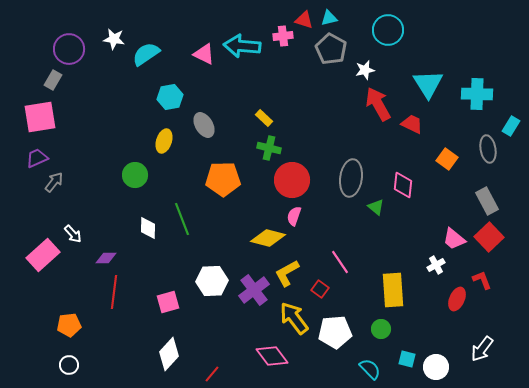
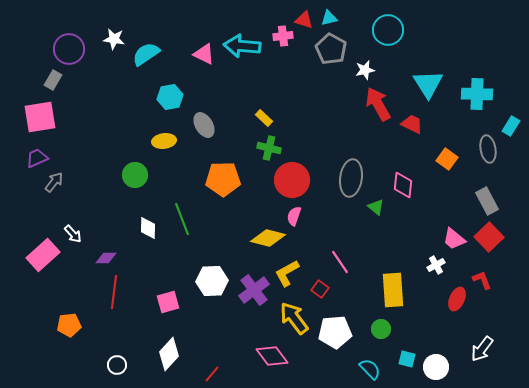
yellow ellipse at (164, 141): rotated 65 degrees clockwise
white circle at (69, 365): moved 48 px right
